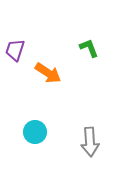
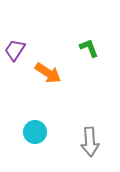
purple trapezoid: rotated 15 degrees clockwise
